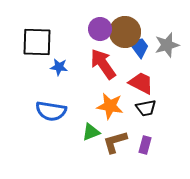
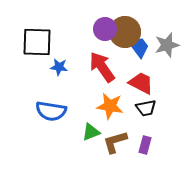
purple circle: moved 5 px right
red arrow: moved 1 px left, 3 px down
